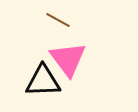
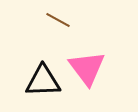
pink triangle: moved 19 px right, 9 px down
